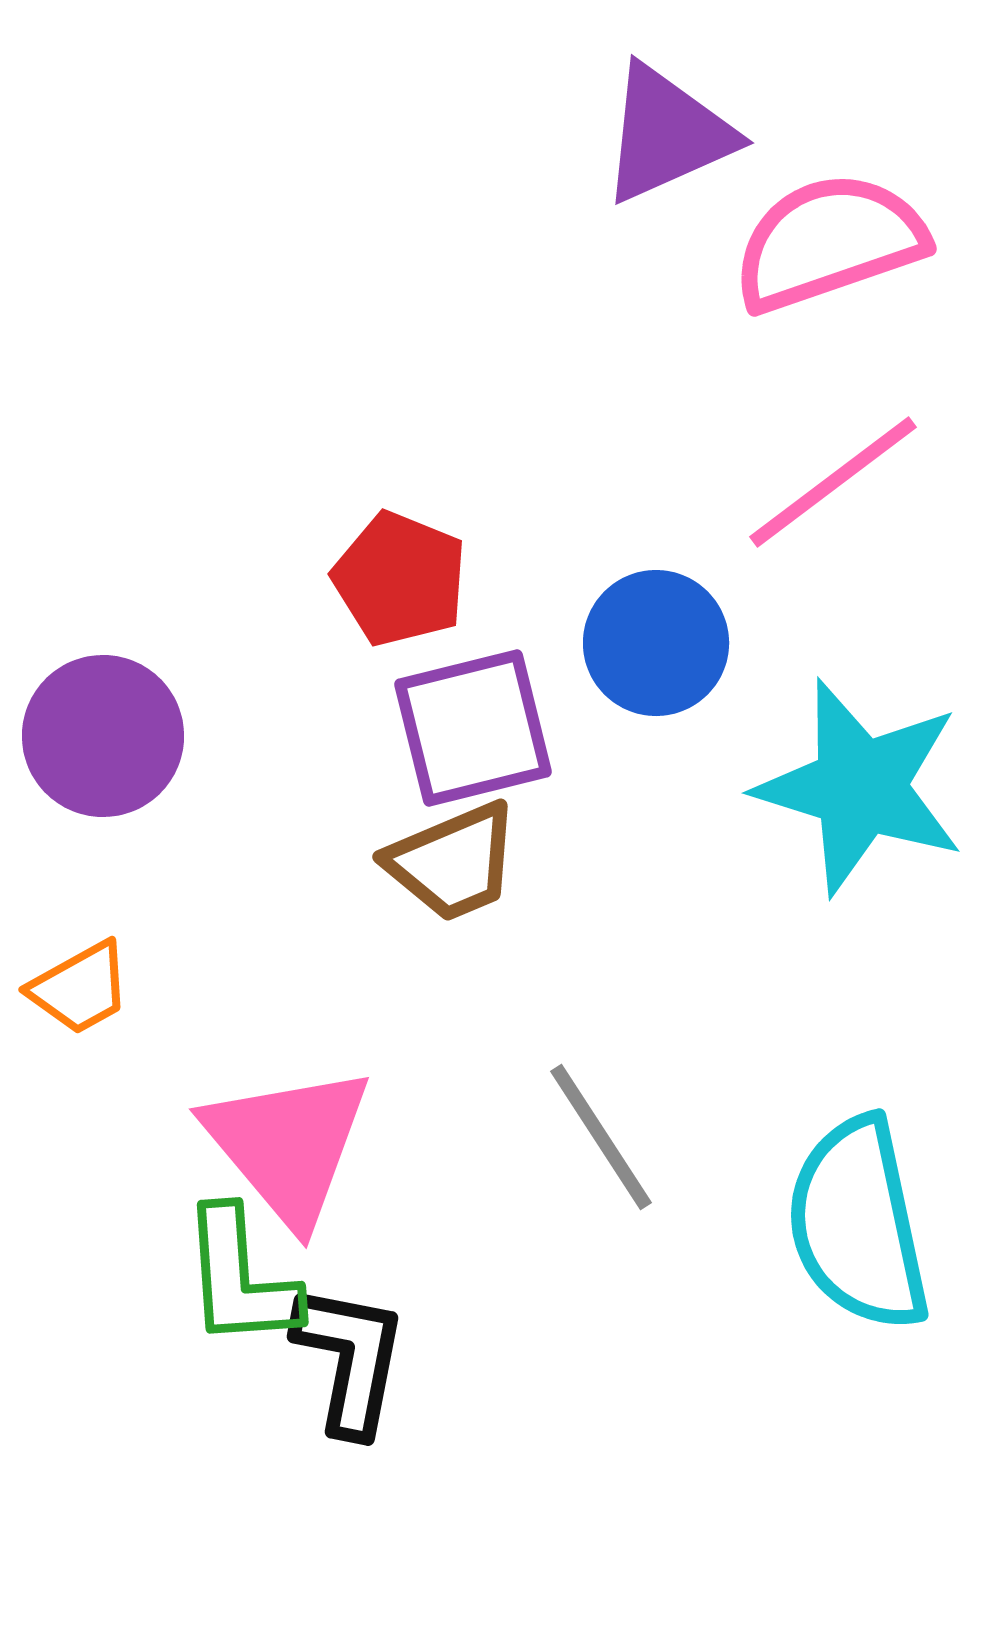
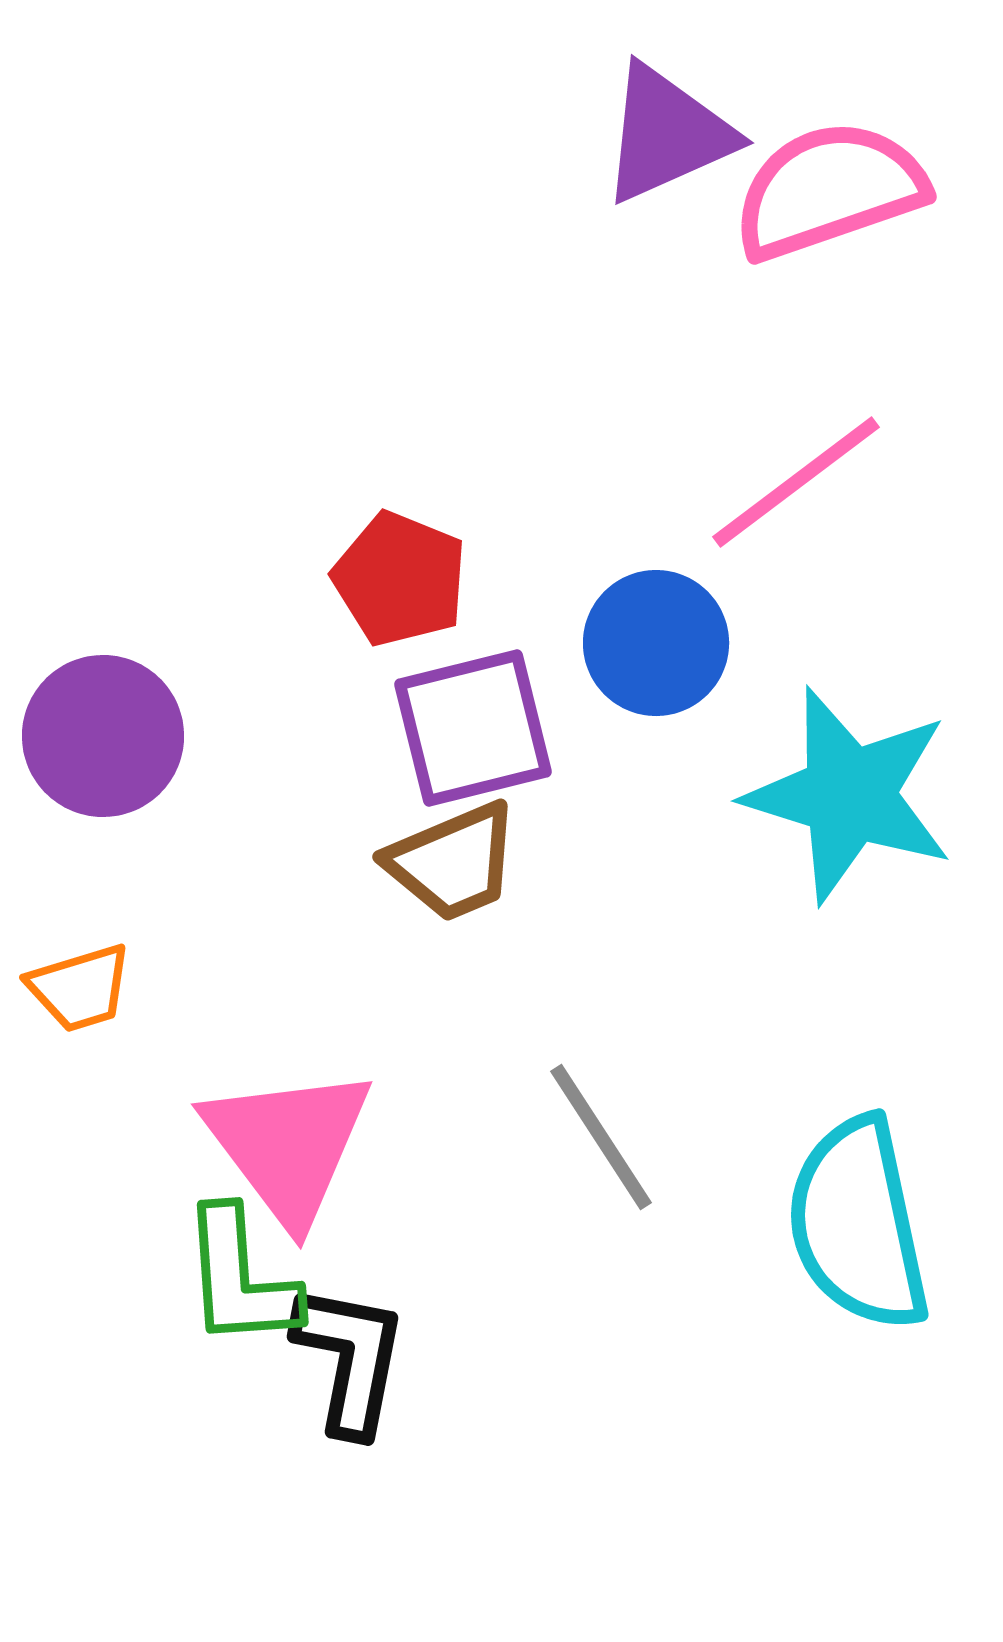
pink semicircle: moved 52 px up
pink line: moved 37 px left
cyan star: moved 11 px left, 8 px down
orange trapezoid: rotated 12 degrees clockwise
pink triangle: rotated 3 degrees clockwise
